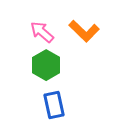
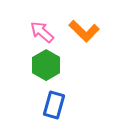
blue rectangle: rotated 28 degrees clockwise
